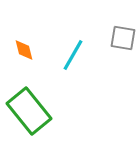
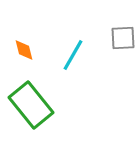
gray square: rotated 12 degrees counterclockwise
green rectangle: moved 2 px right, 6 px up
